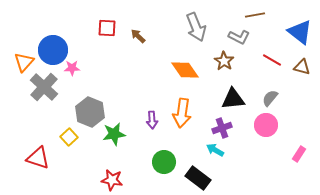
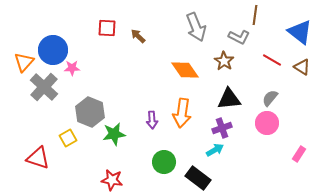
brown line: rotated 72 degrees counterclockwise
brown triangle: rotated 18 degrees clockwise
black triangle: moved 4 px left
pink circle: moved 1 px right, 2 px up
yellow square: moved 1 px left, 1 px down; rotated 12 degrees clockwise
cyan arrow: rotated 120 degrees clockwise
